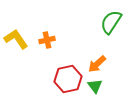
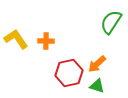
orange cross: moved 1 px left, 1 px down; rotated 14 degrees clockwise
red hexagon: moved 1 px right, 6 px up
green triangle: moved 2 px right; rotated 35 degrees counterclockwise
